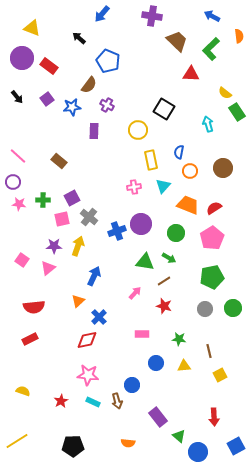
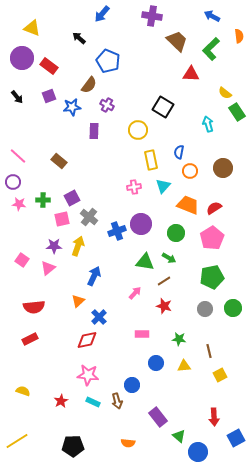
purple square at (47, 99): moved 2 px right, 3 px up; rotated 16 degrees clockwise
black square at (164, 109): moved 1 px left, 2 px up
blue square at (236, 446): moved 8 px up
